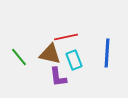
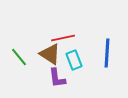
red line: moved 3 px left, 1 px down
brown triangle: rotated 20 degrees clockwise
purple L-shape: moved 1 px left, 1 px down
